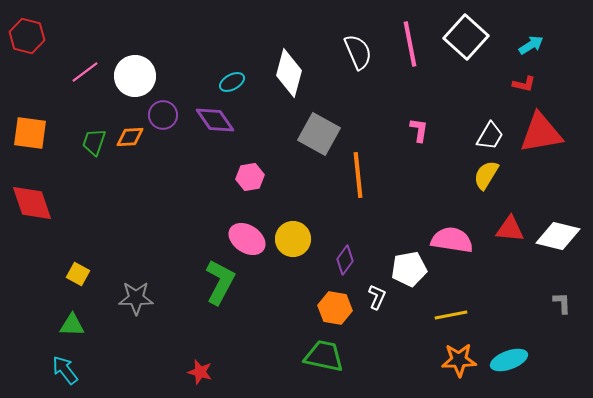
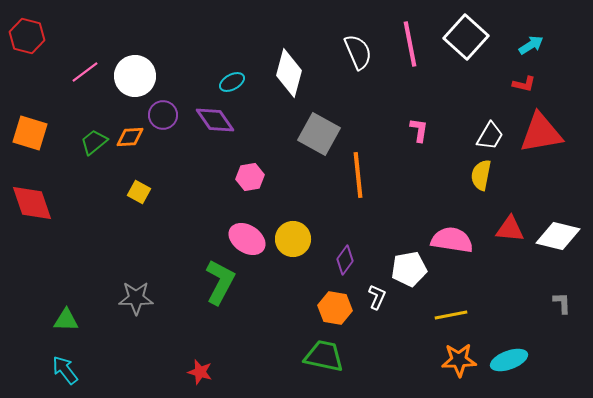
orange square at (30, 133): rotated 9 degrees clockwise
green trapezoid at (94, 142): rotated 32 degrees clockwise
yellow semicircle at (486, 175): moved 5 px left; rotated 20 degrees counterclockwise
yellow square at (78, 274): moved 61 px right, 82 px up
green triangle at (72, 325): moved 6 px left, 5 px up
